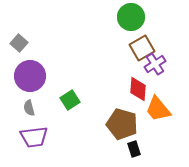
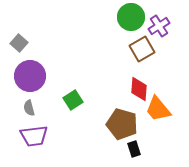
brown square: moved 1 px down
purple cross: moved 4 px right, 38 px up
red diamond: moved 1 px right
green square: moved 3 px right
purple trapezoid: moved 1 px up
